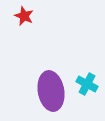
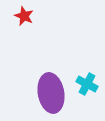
purple ellipse: moved 2 px down
